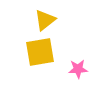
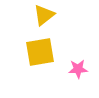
yellow triangle: moved 1 px left, 5 px up
